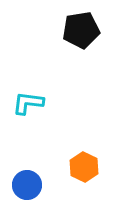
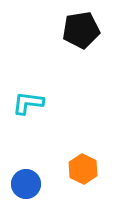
orange hexagon: moved 1 px left, 2 px down
blue circle: moved 1 px left, 1 px up
